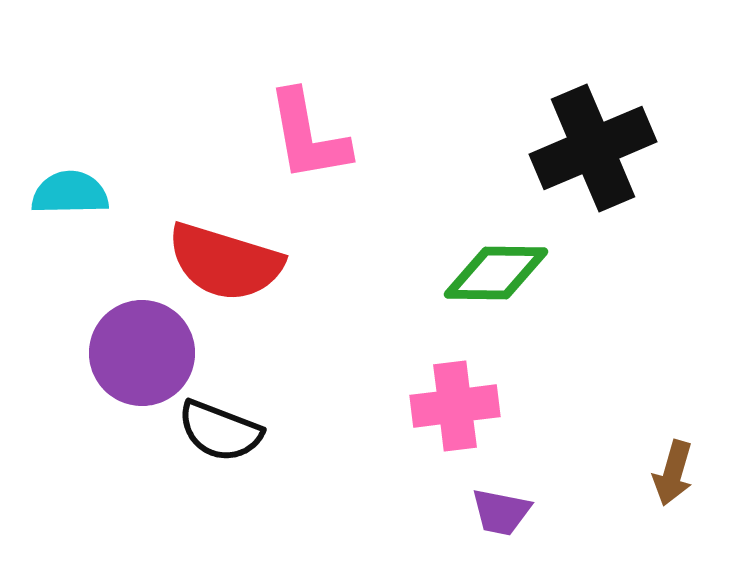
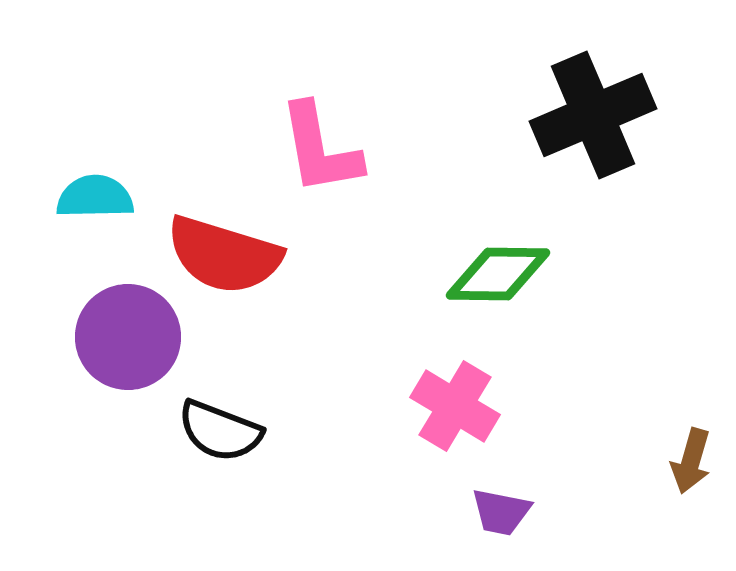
pink L-shape: moved 12 px right, 13 px down
black cross: moved 33 px up
cyan semicircle: moved 25 px right, 4 px down
red semicircle: moved 1 px left, 7 px up
green diamond: moved 2 px right, 1 px down
purple circle: moved 14 px left, 16 px up
pink cross: rotated 38 degrees clockwise
brown arrow: moved 18 px right, 12 px up
